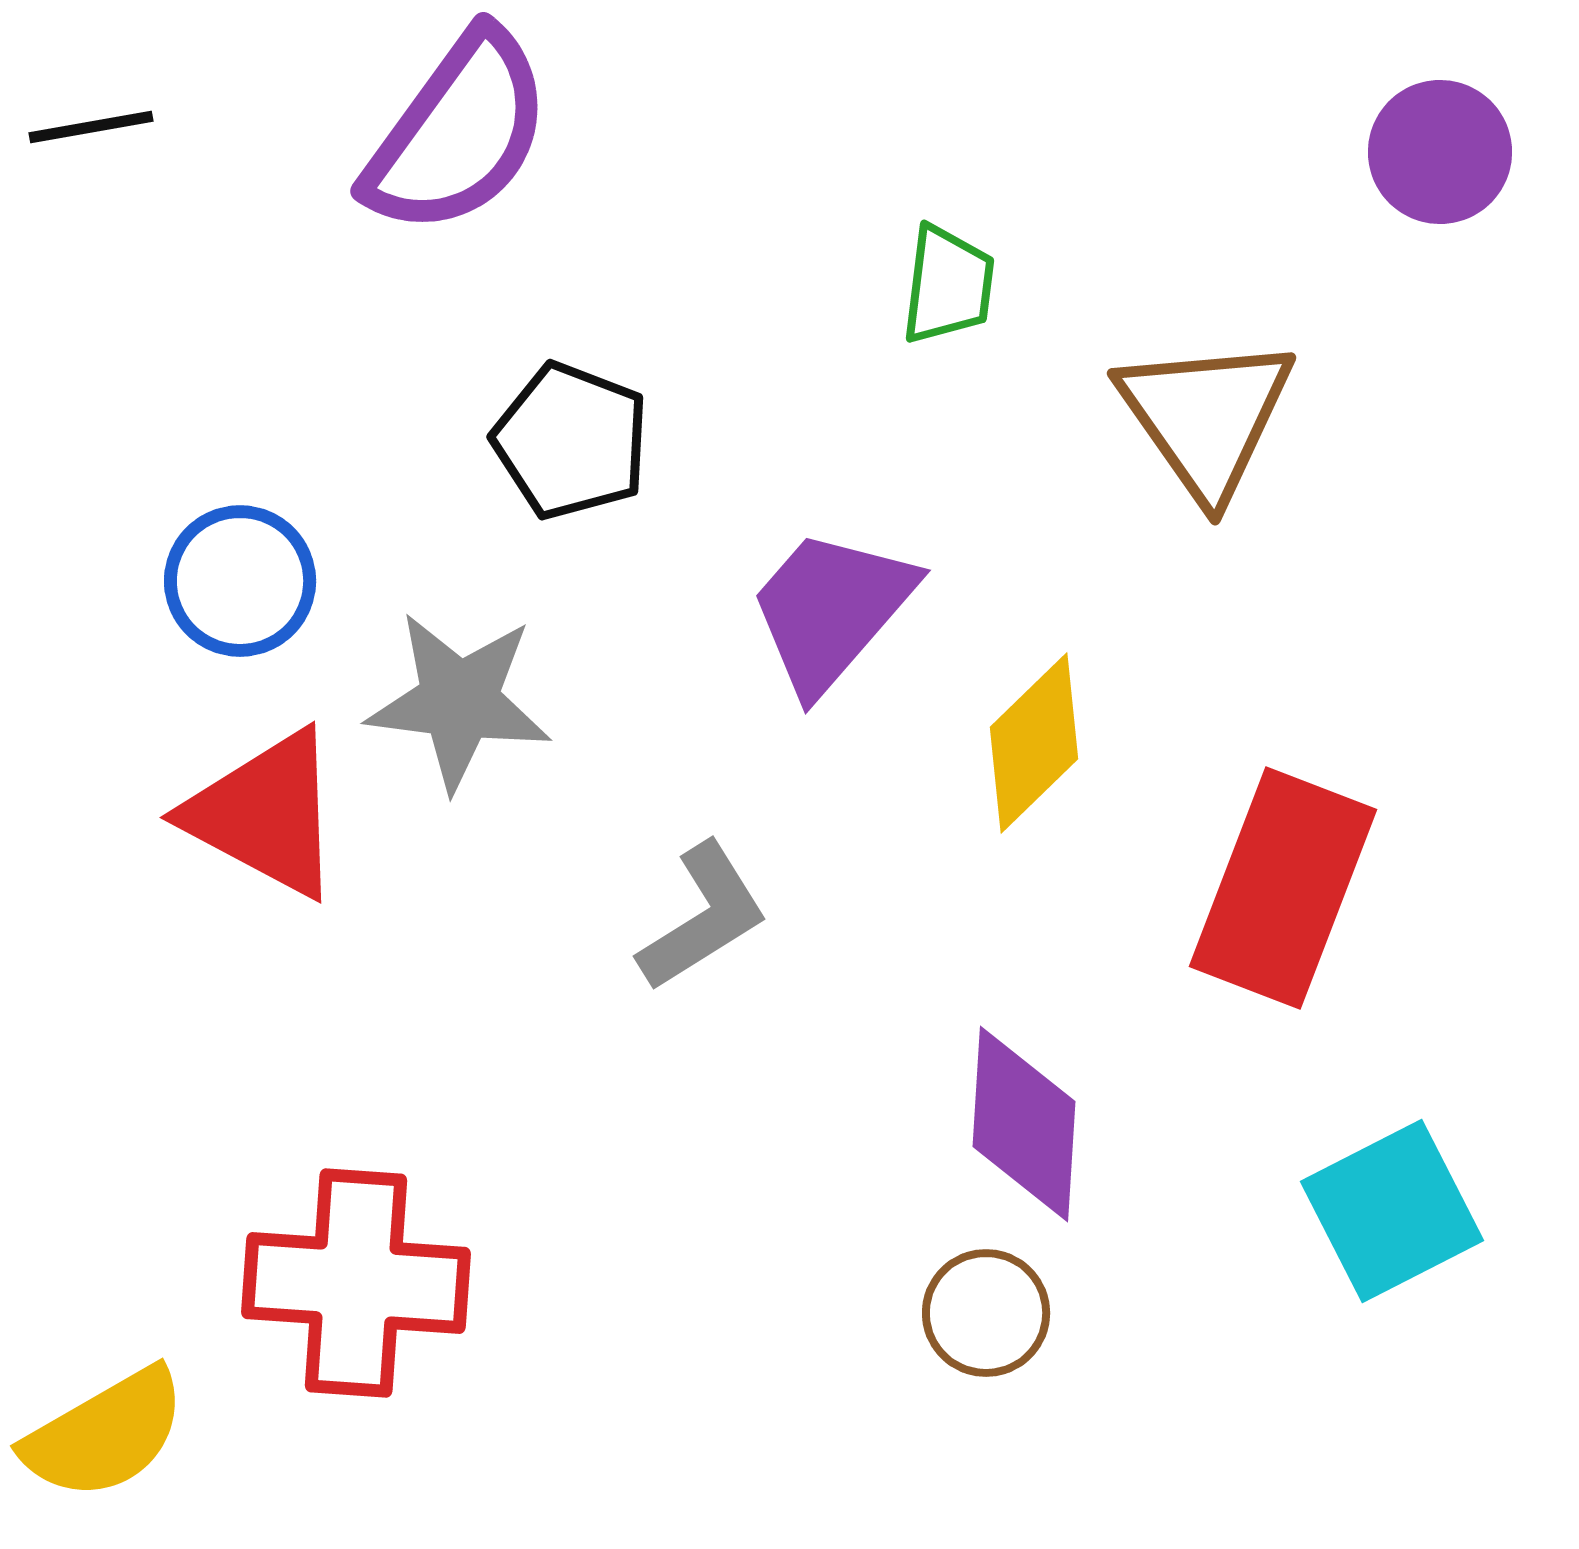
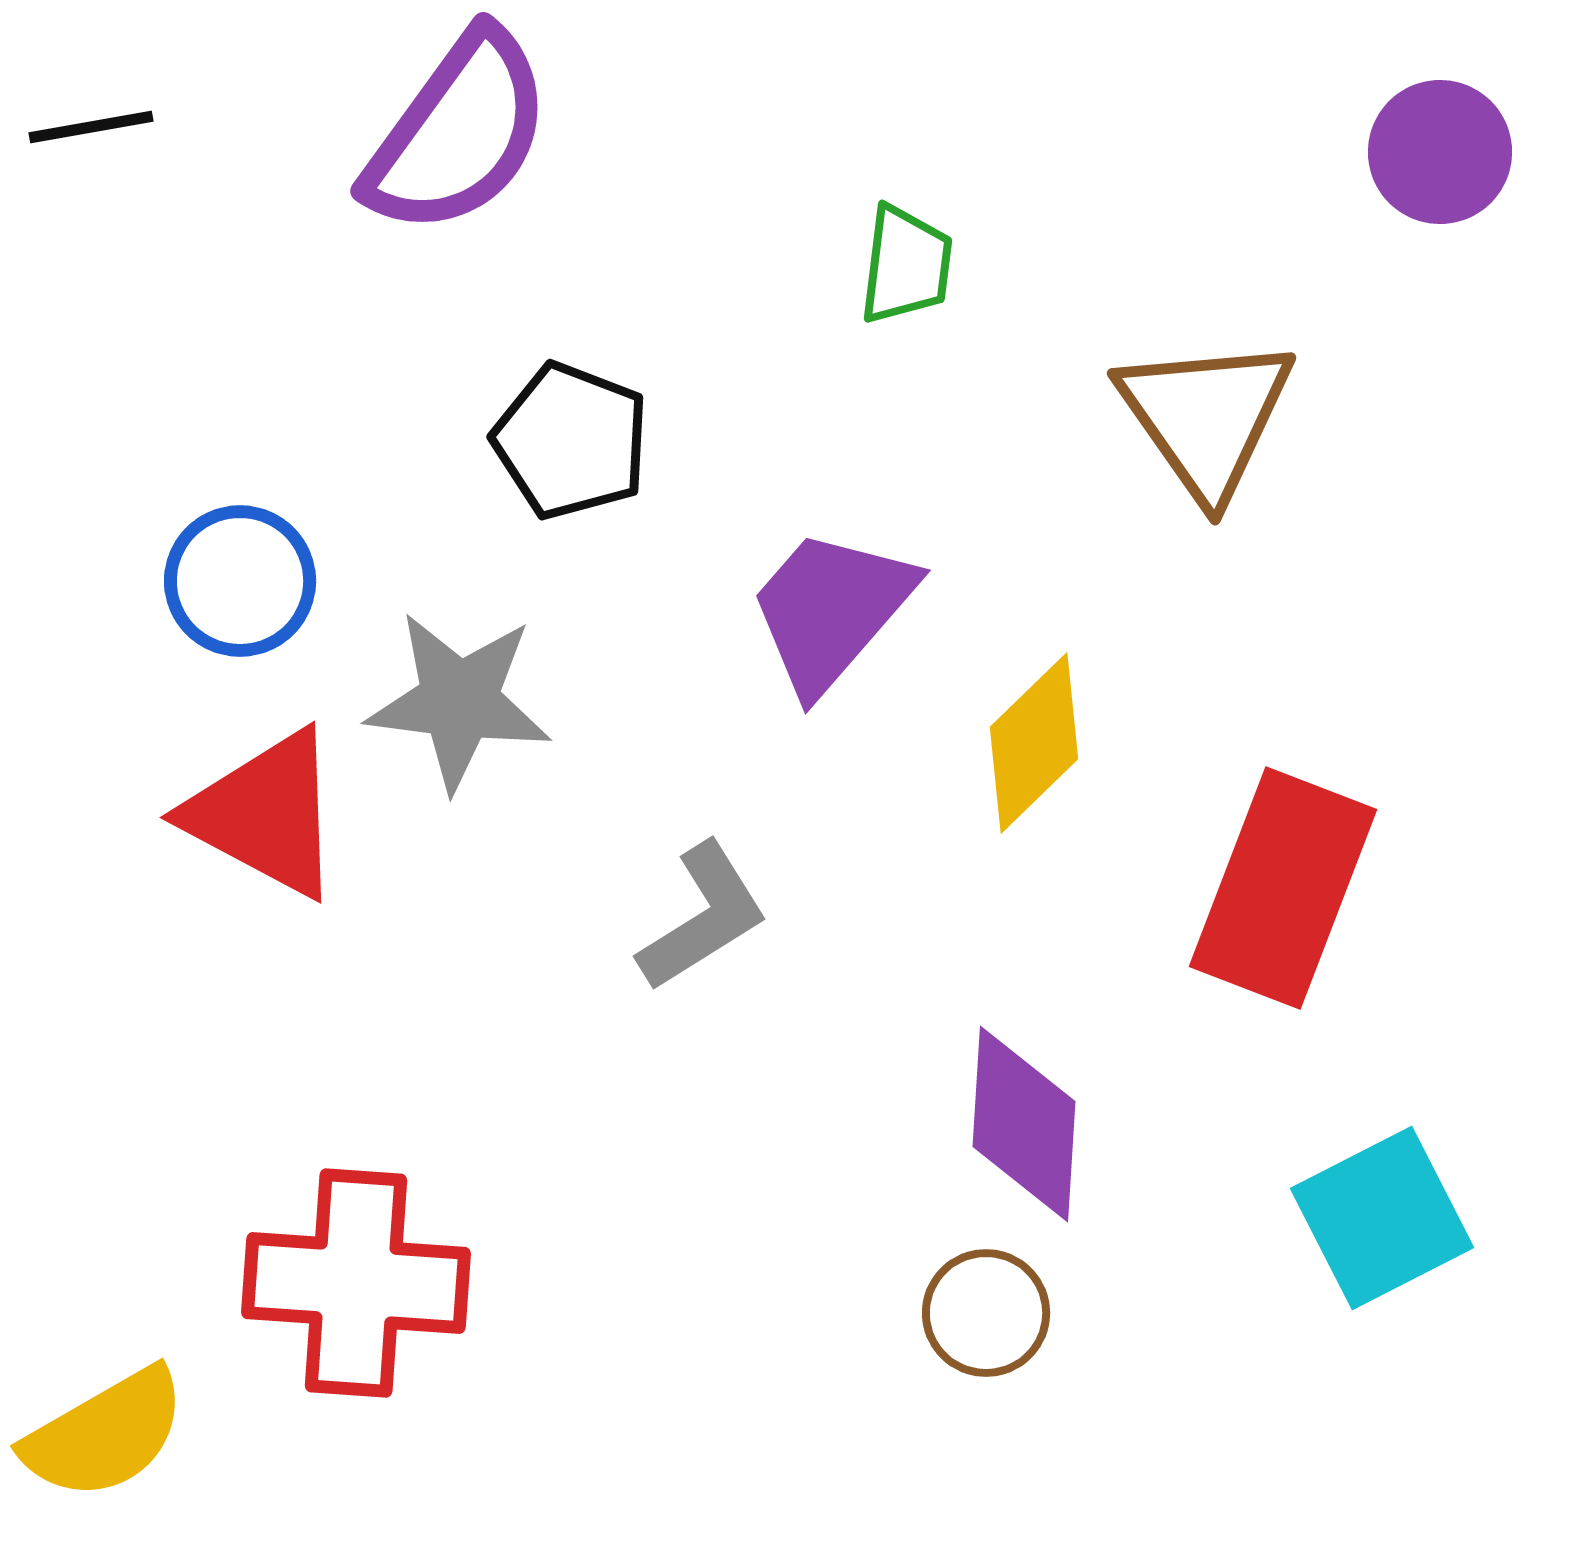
green trapezoid: moved 42 px left, 20 px up
cyan square: moved 10 px left, 7 px down
